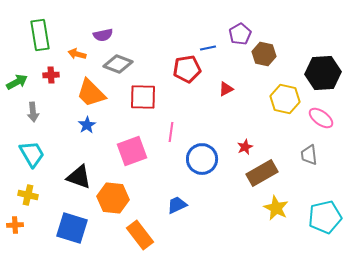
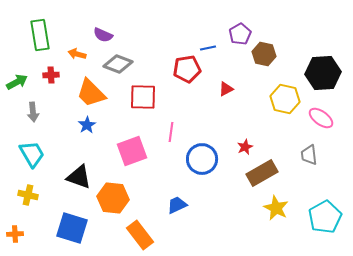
purple semicircle: rotated 36 degrees clockwise
cyan pentagon: rotated 16 degrees counterclockwise
orange cross: moved 9 px down
